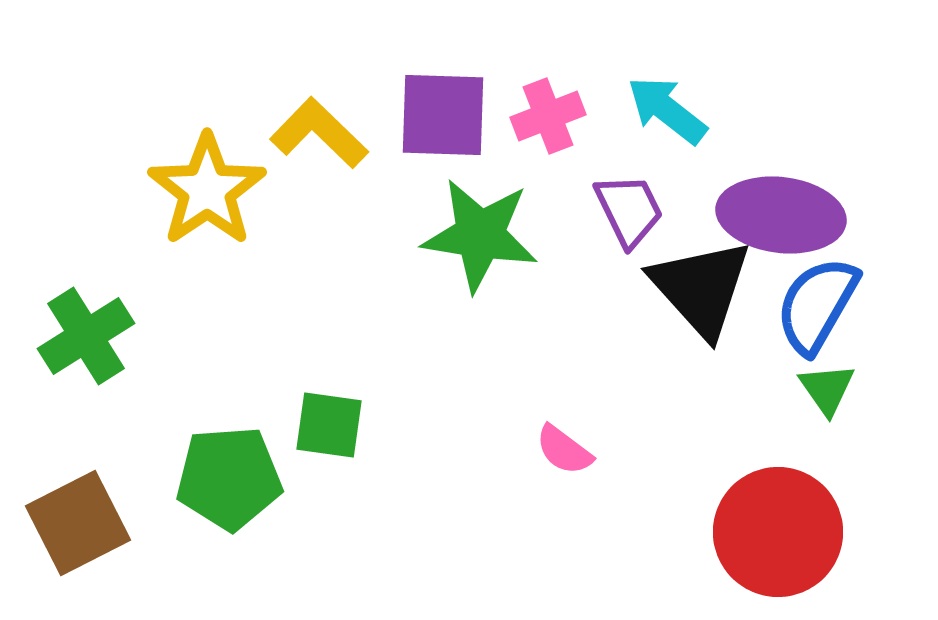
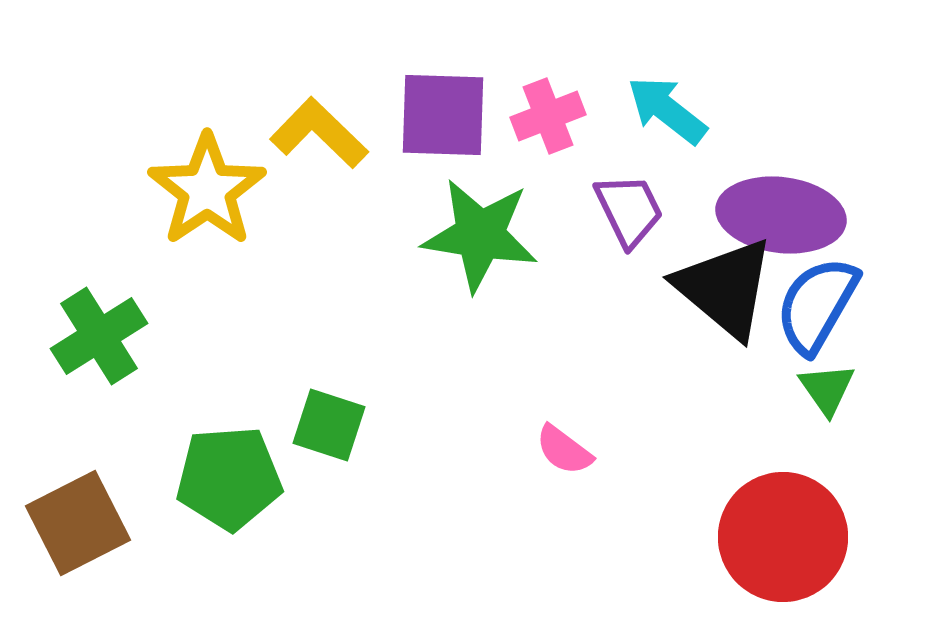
black triangle: moved 24 px right; rotated 8 degrees counterclockwise
green cross: moved 13 px right
green square: rotated 10 degrees clockwise
red circle: moved 5 px right, 5 px down
